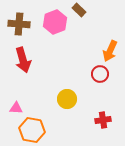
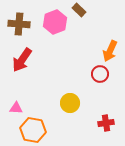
red arrow: moved 1 px left; rotated 50 degrees clockwise
yellow circle: moved 3 px right, 4 px down
red cross: moved 3 px right, 3 px down
orange hexagon: moved 1 px right
